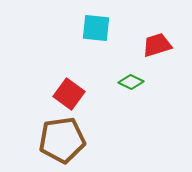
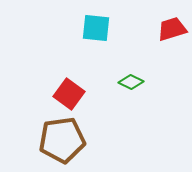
red trapezoid: moved 15 px right, 16 px up
